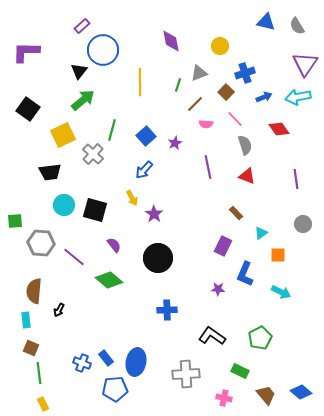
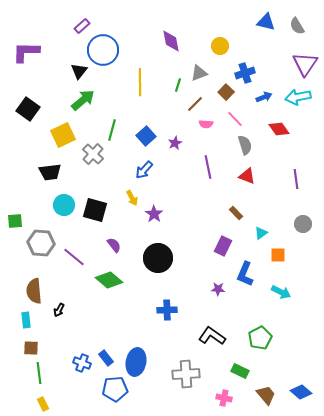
brown semicircle at (34, 291): rotated 10 degrees counterclockwise
brown square at (31, 348): rotated 21 degrees counterclockwise
